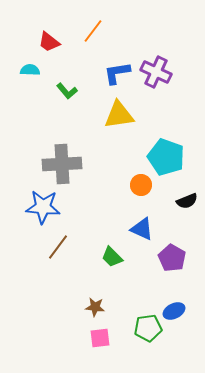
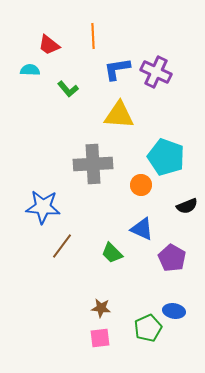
orange line: moved 5 px down; rotated 40 degrees counterclockwise
red trapezoid: moved 3 px down
blue L-shape: moved 4 px up
green L-shape: moved 1 px right, 2 px up
yellow triangle: rotated 12 degrees clockwise
gray cross: moved 31 px right
black semicircle: moved 5 px down
brown line: moved 4 px right, 1 px up
green trapezoid: moved 4 px up
brown star: moved 6 px right, 1 px down
blue ellipse: rotated 35 degrees clockwise
green pentagon: rotated 16 degrees counterclockwise
